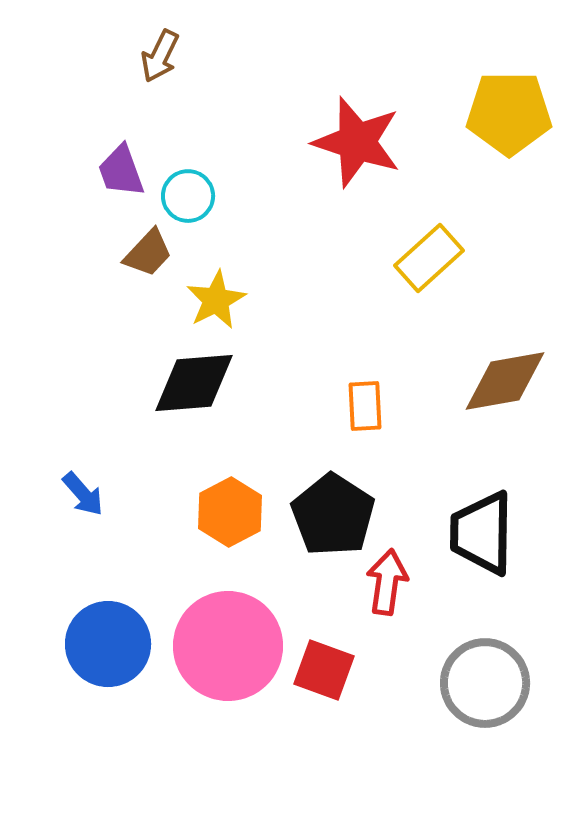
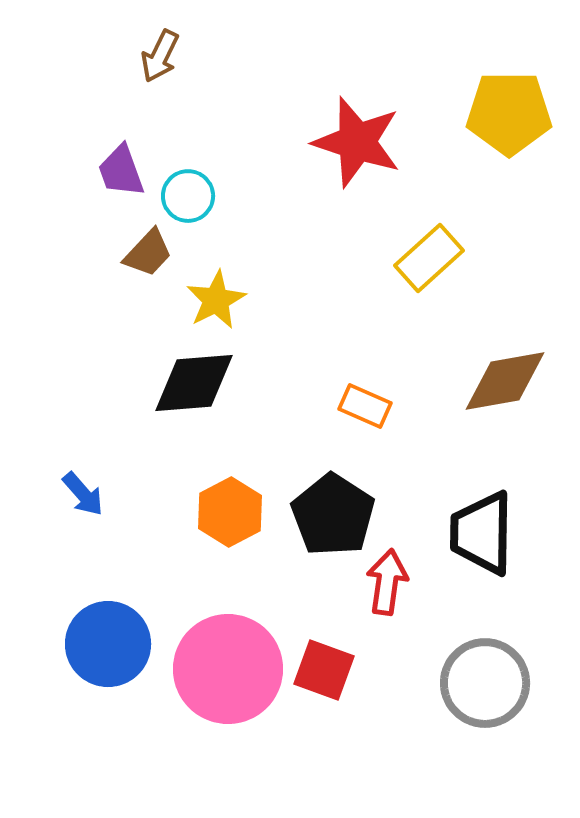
orange rectangle: rotated 63 degrees counterclockwise
pink circle: moved 23 px down
